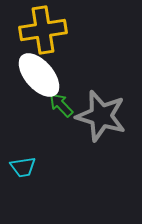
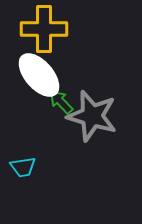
yellow cross: moved 1 px right, 1 px up; rotated 9 degrees clockwise
green arrow: moved 3 px up
gray star: moved 9 px left
